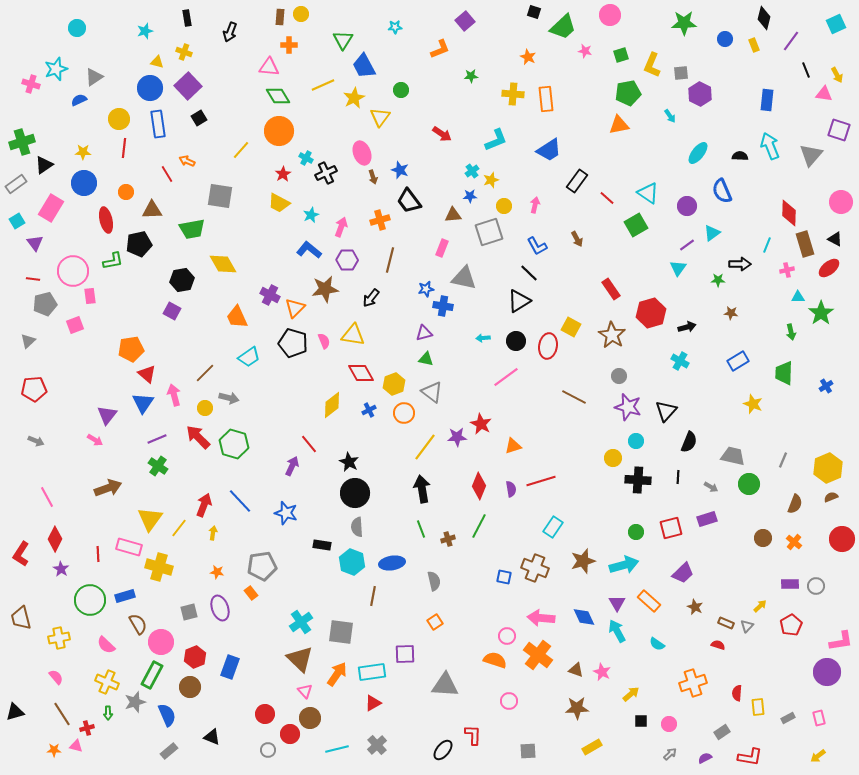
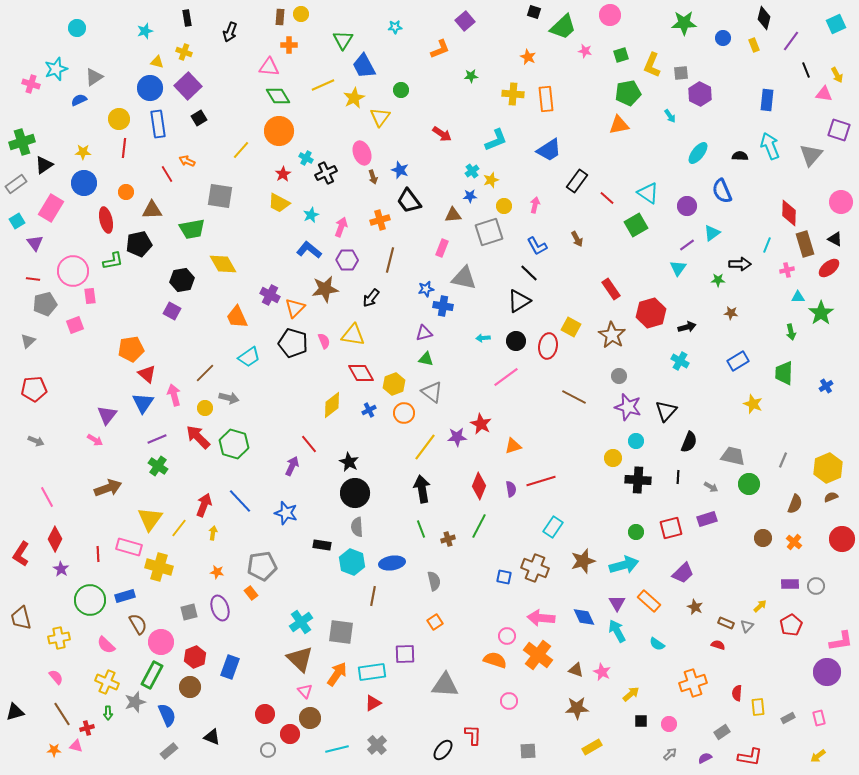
blue circle at (725, 39): moved 2 px left, 1 px up
